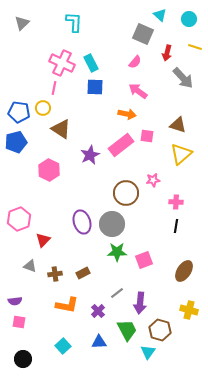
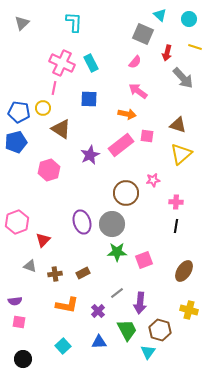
blue square at (95, 87): moved 6 px left, 12 px down
pink hexagon at (49, 170): rotated 15 degrees clockwise
pink hexagon at (19, 219): moved 2 px left, 3 px down
